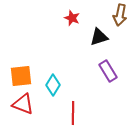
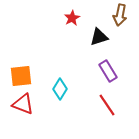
red star: rotated 21 degrees clockwise
cyan diamond: moved 7 px right, 4 px down
red line: moved 34 px right, 8 px up; rotated 35 degrees counterclockwise
